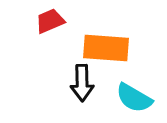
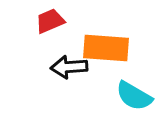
black arrow: moved 13 px left, 16 px up; rotated 87 degrees clockwise
cyan semicircle: moved 2 px up
